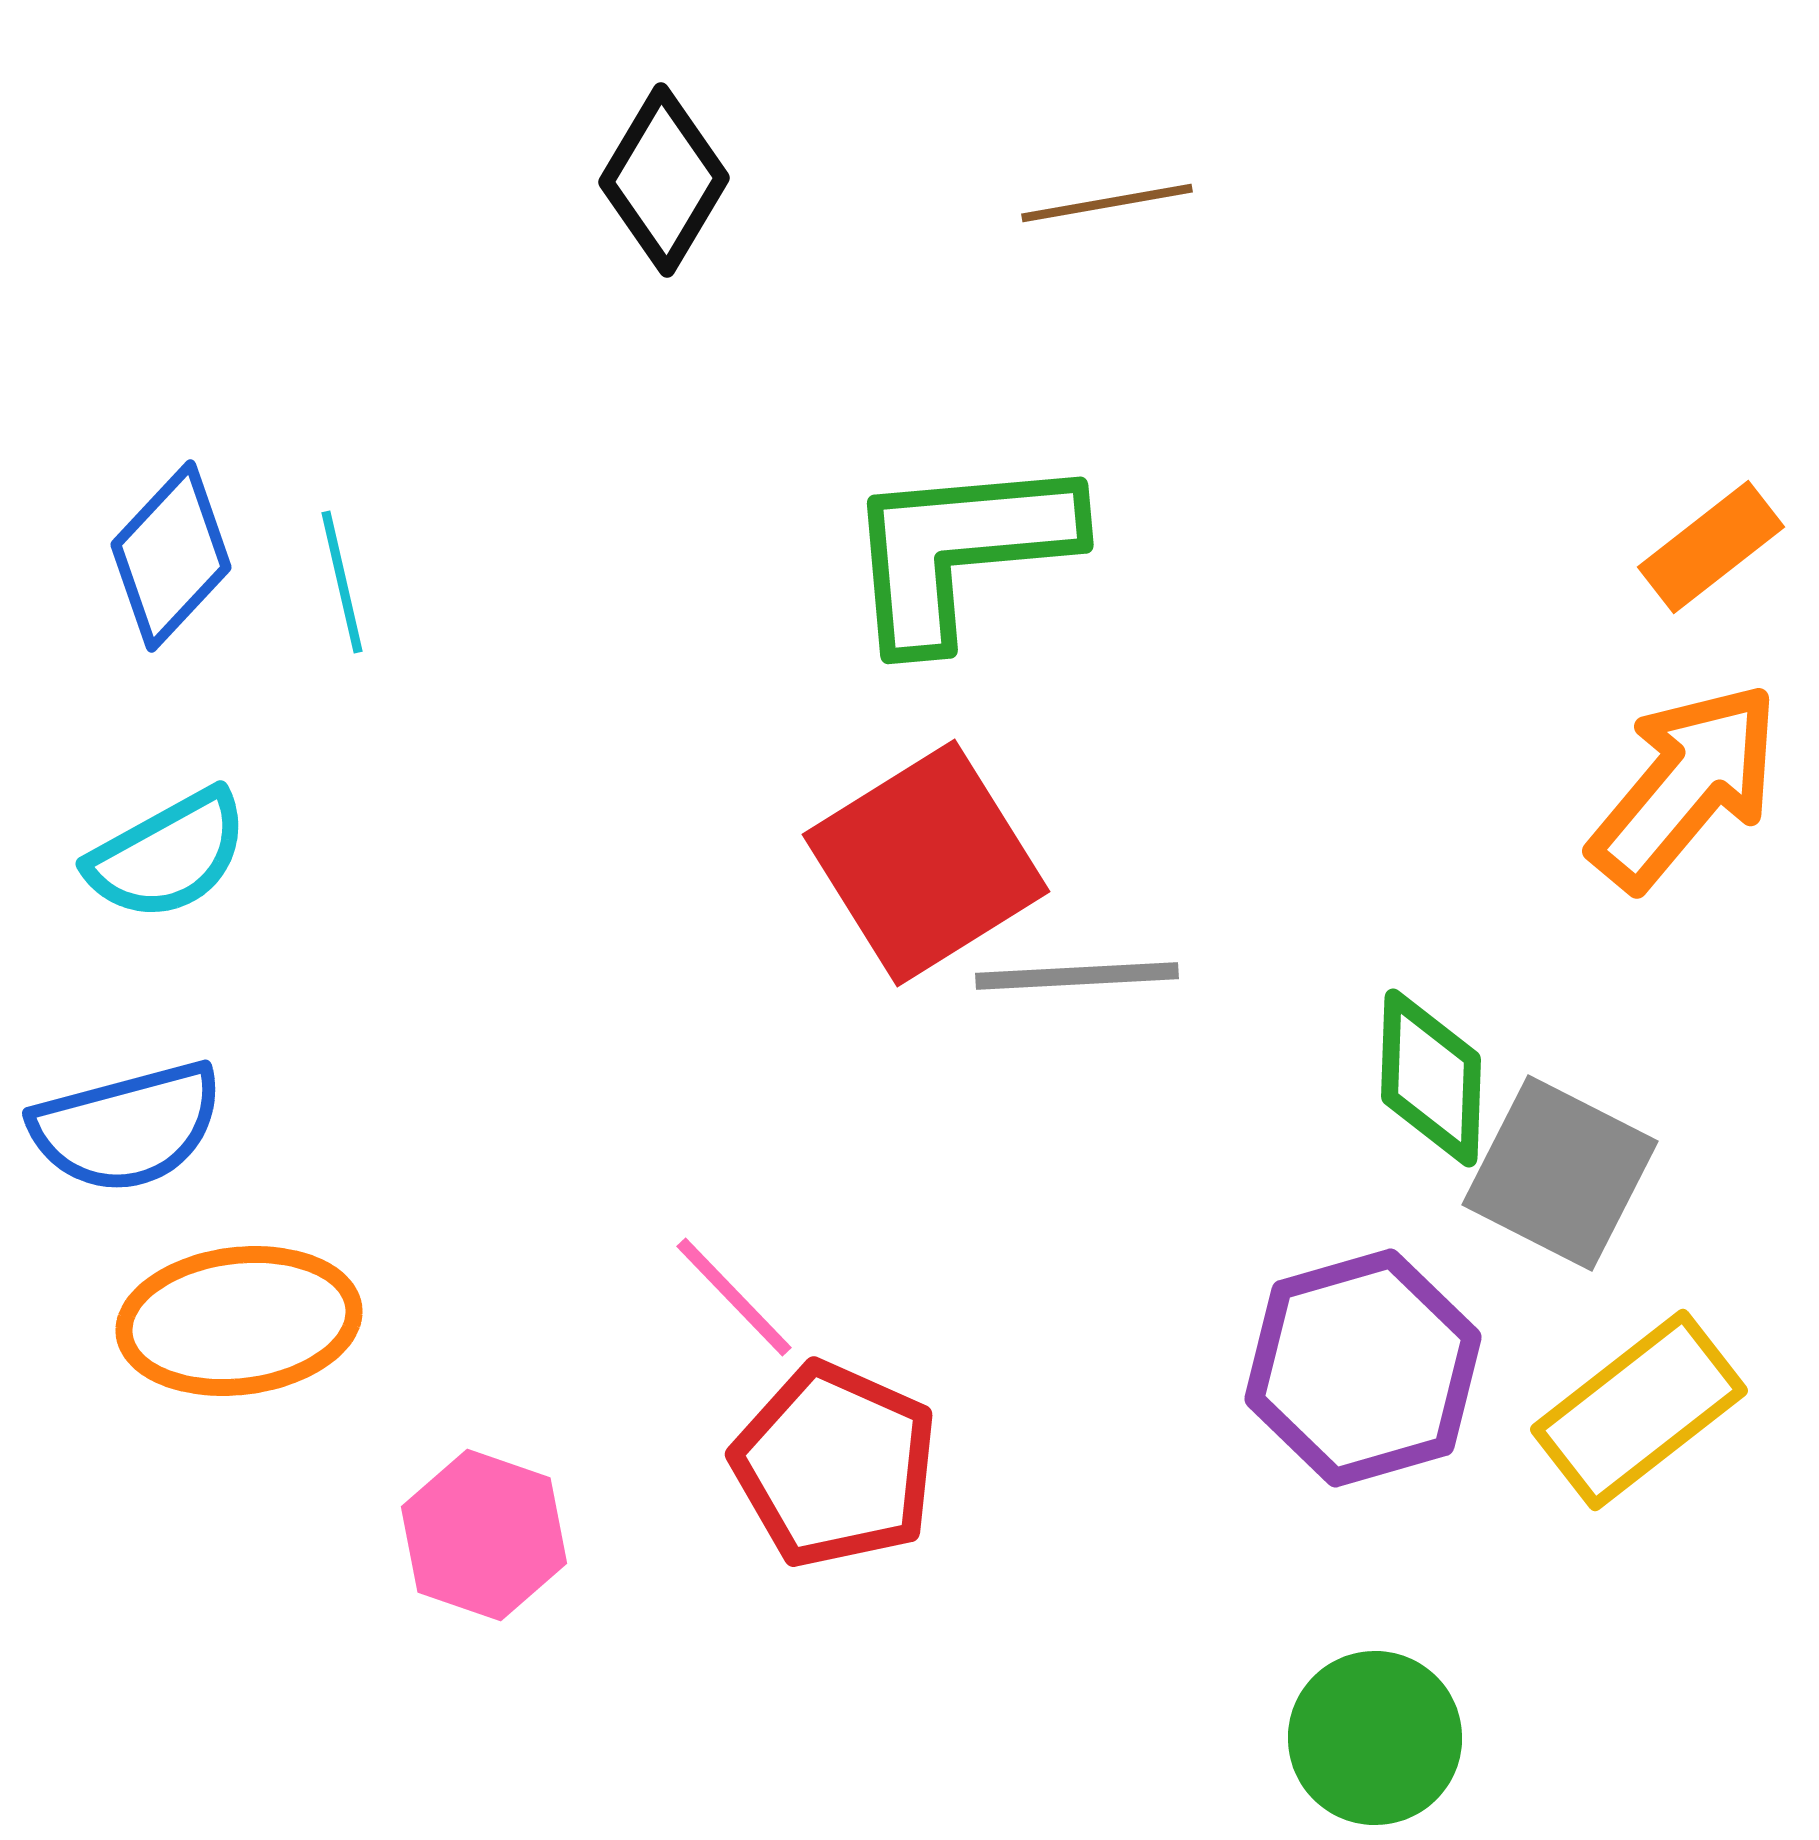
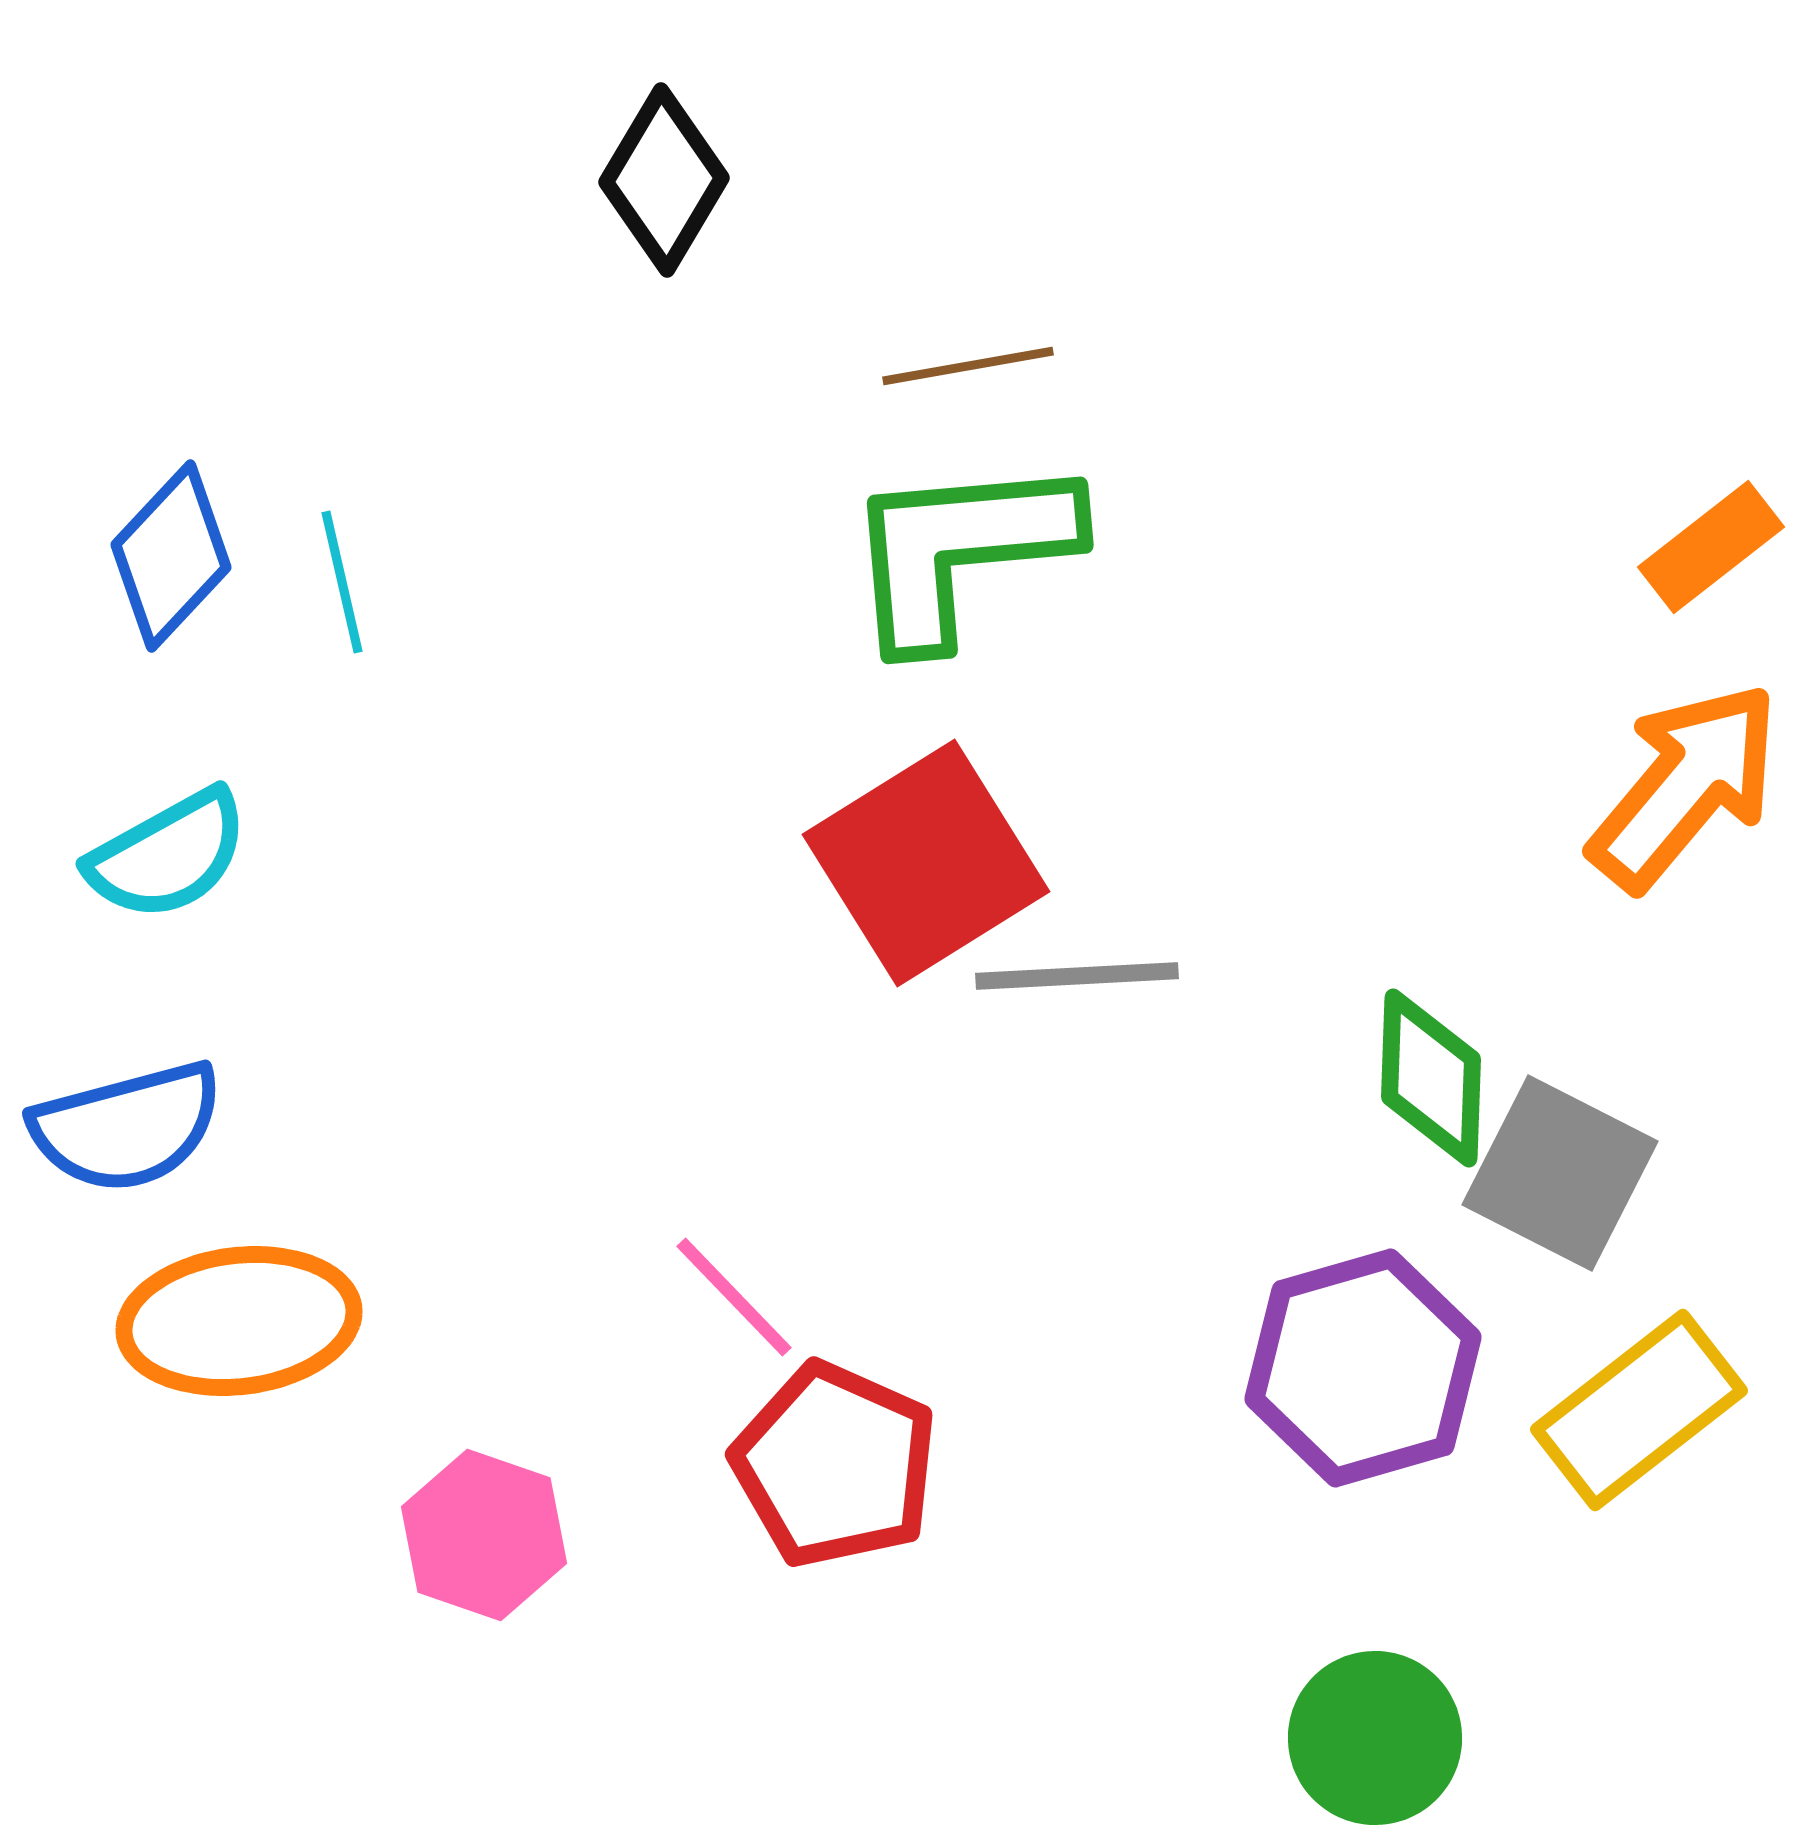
brown line: moved 139 px left, 163 px down
